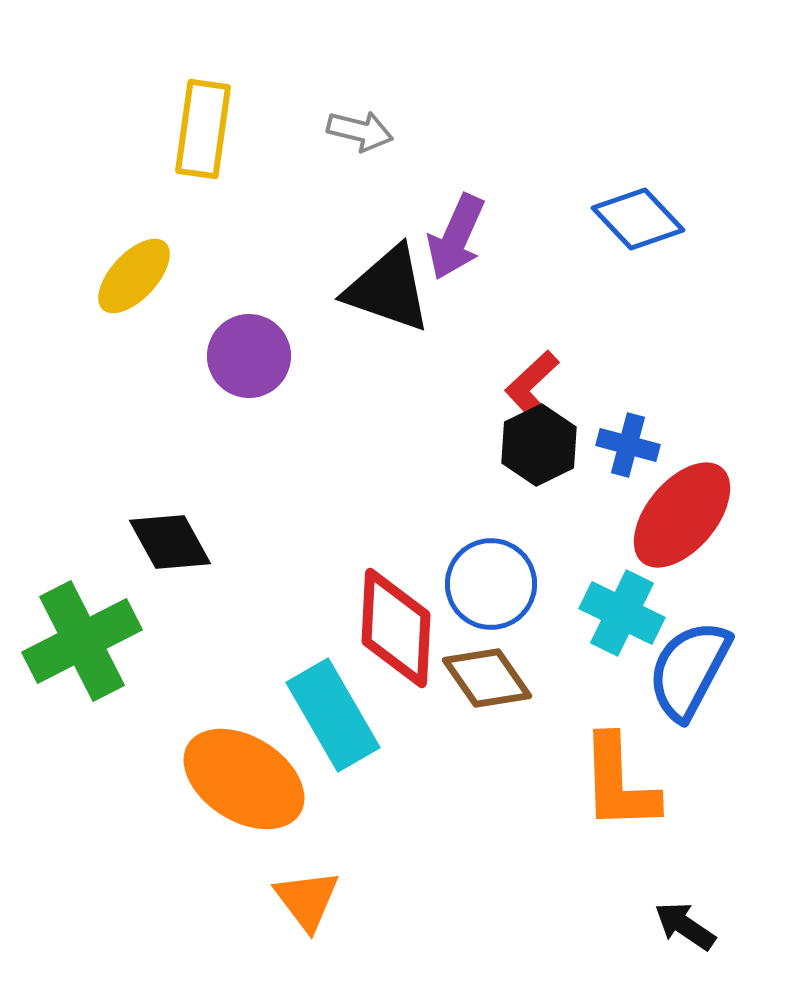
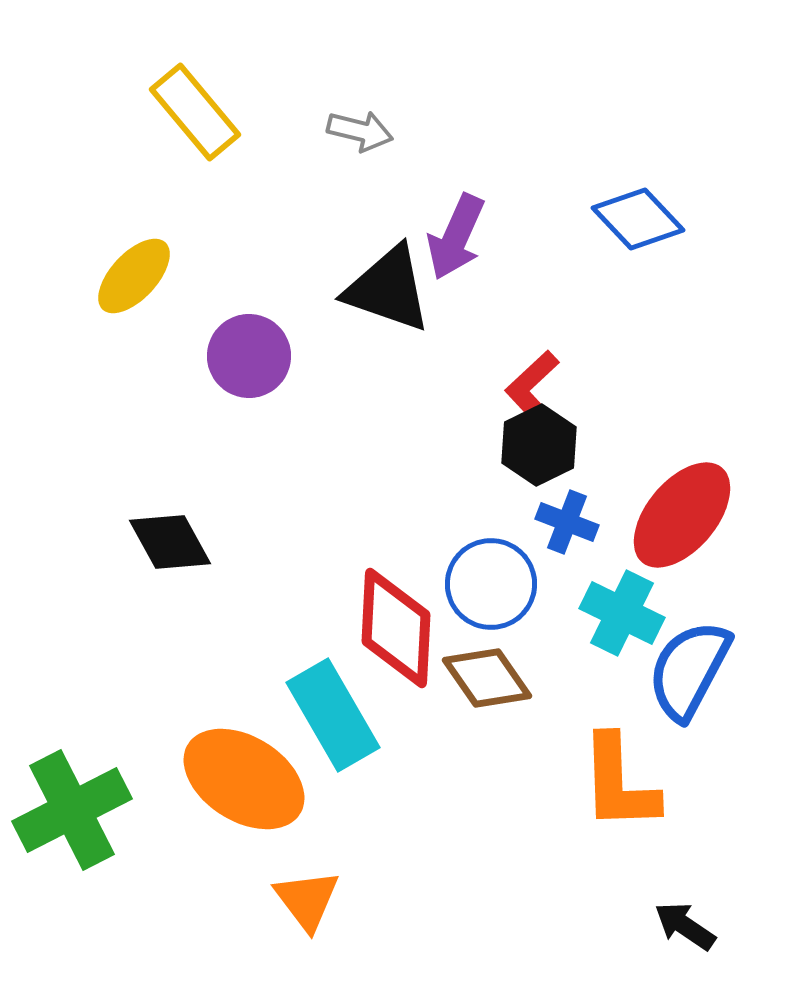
yellow rectangle: moved 8 px left, 17 px up; rotated 48 degrees counterclockwise
blue cross: moved 61 px left, 77 px down; rotated 6 degrees clockwise
green cross: moved 10 px left, 169 px down
